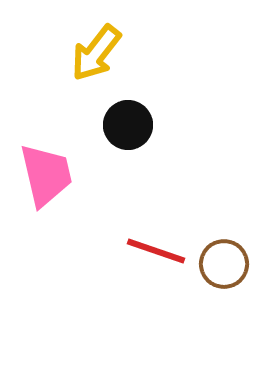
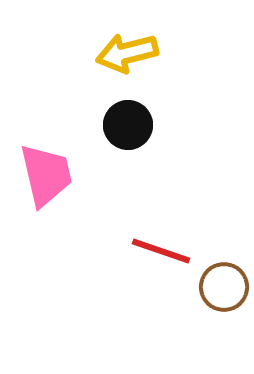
yellow arrow: moved 31 px right; rotated 38 degrees clockwise
red line: moved 5 px right
brown circle: moved 23 px down
